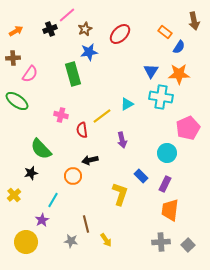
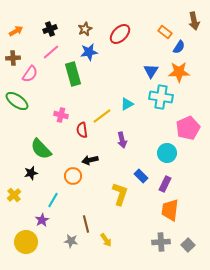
pink line: moved 16 px left, 37 px down
orange star: moved 2 px up
